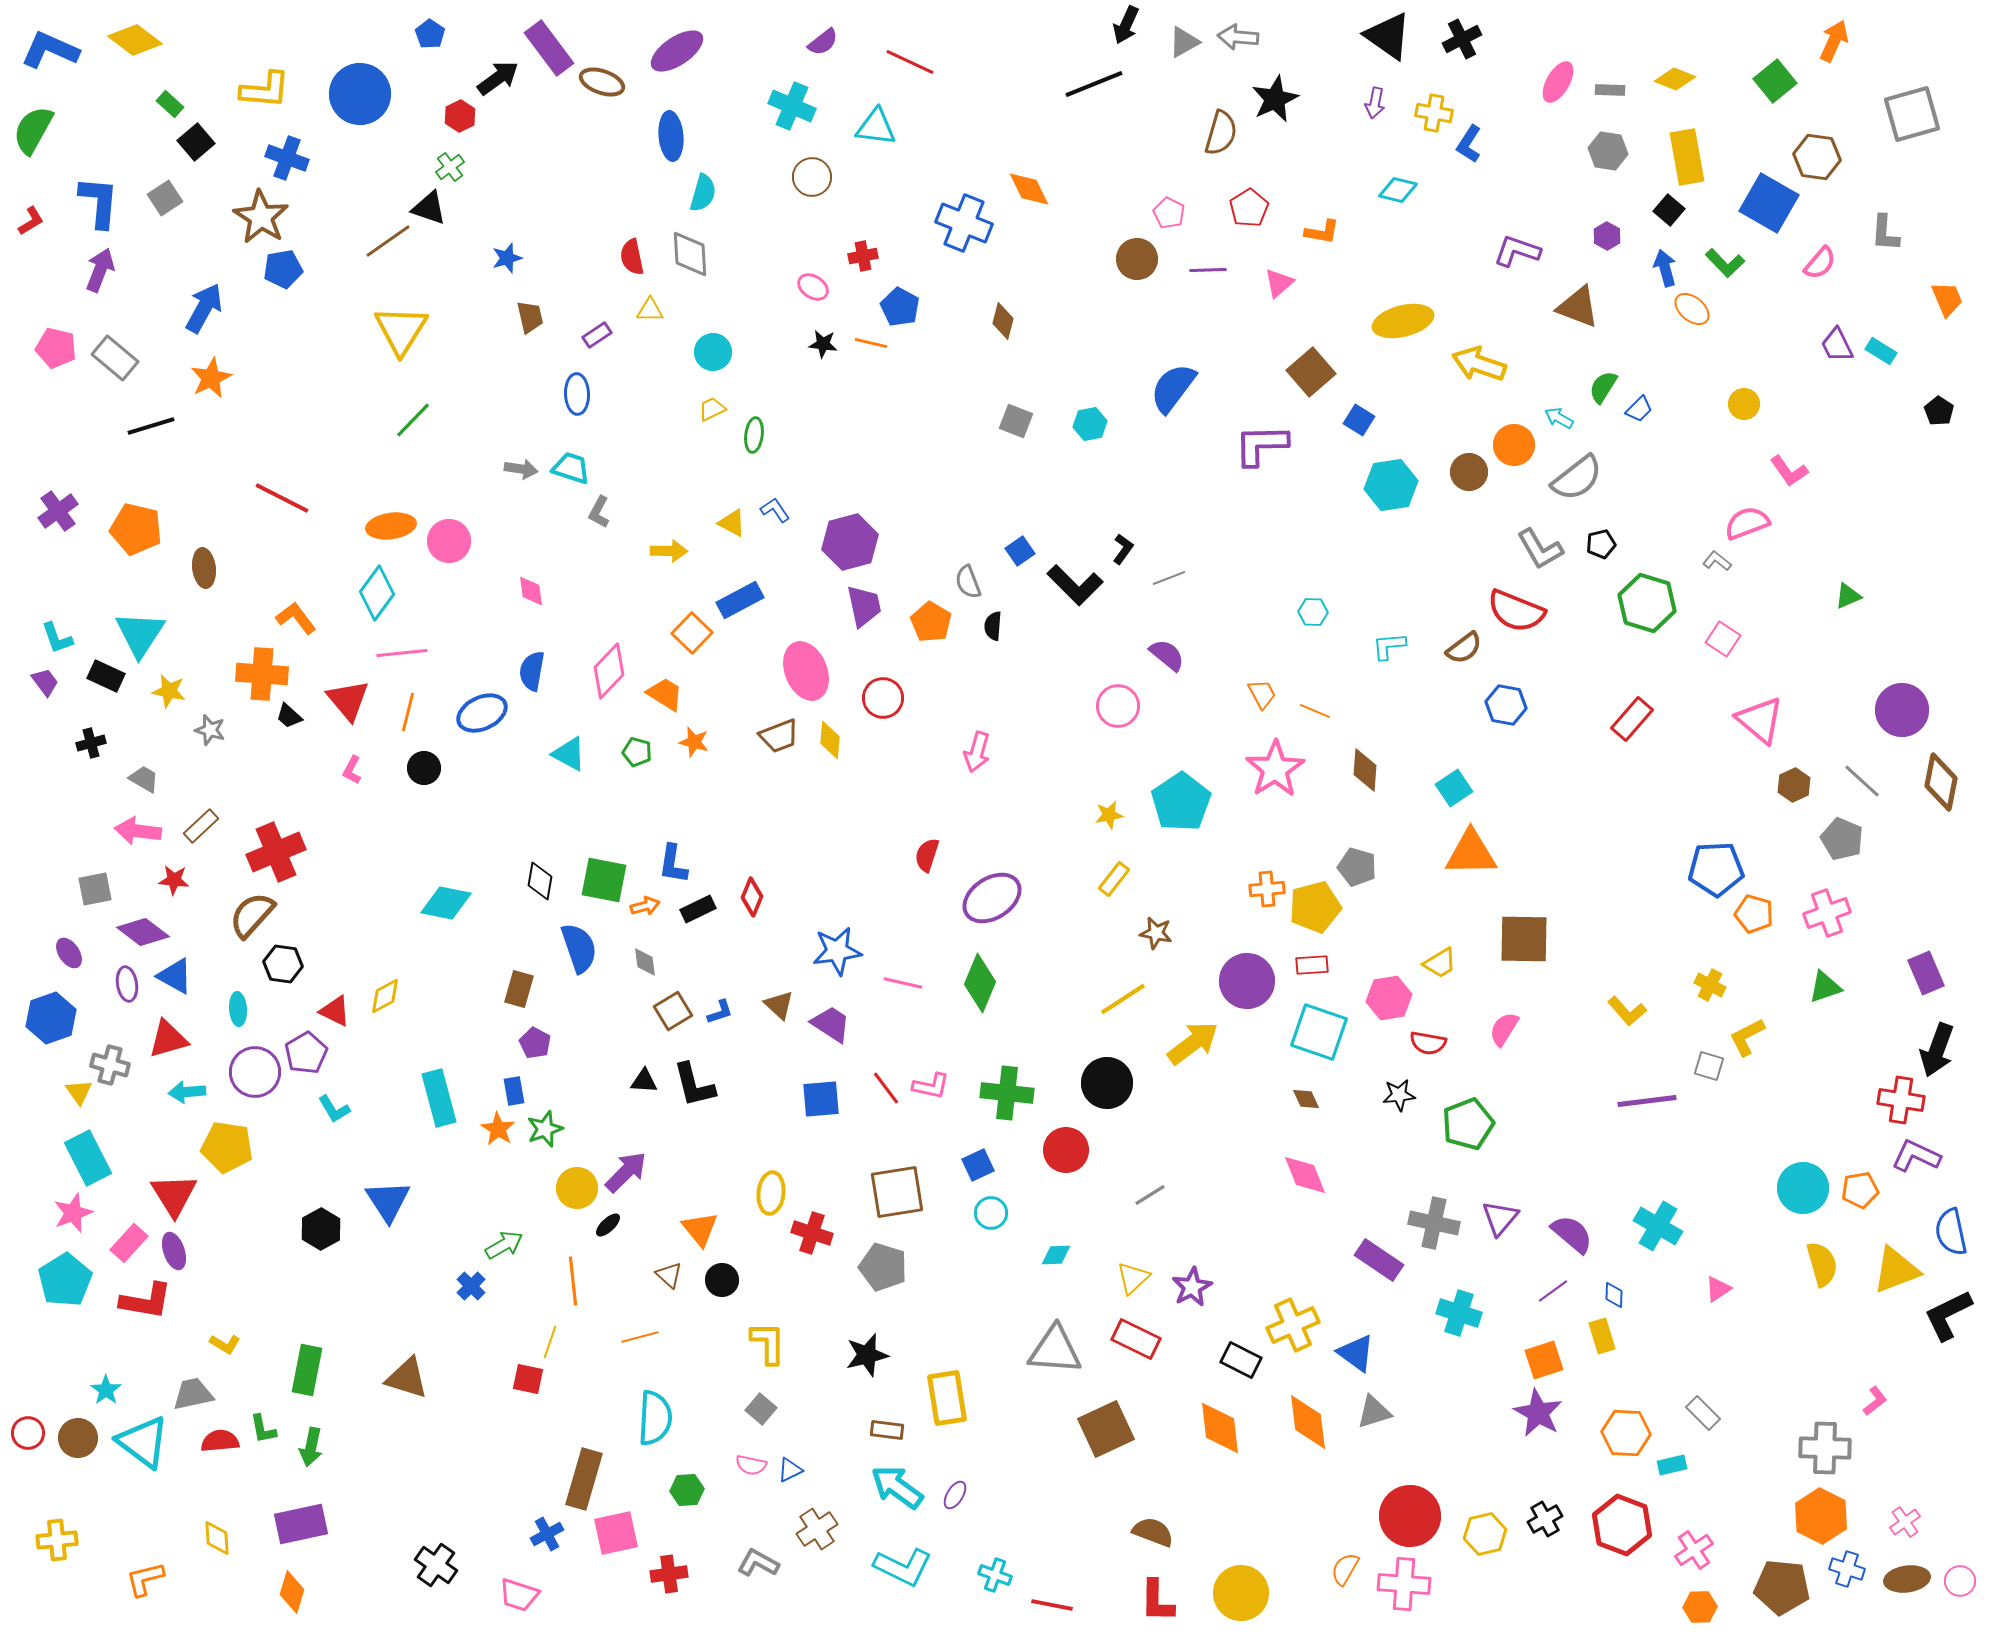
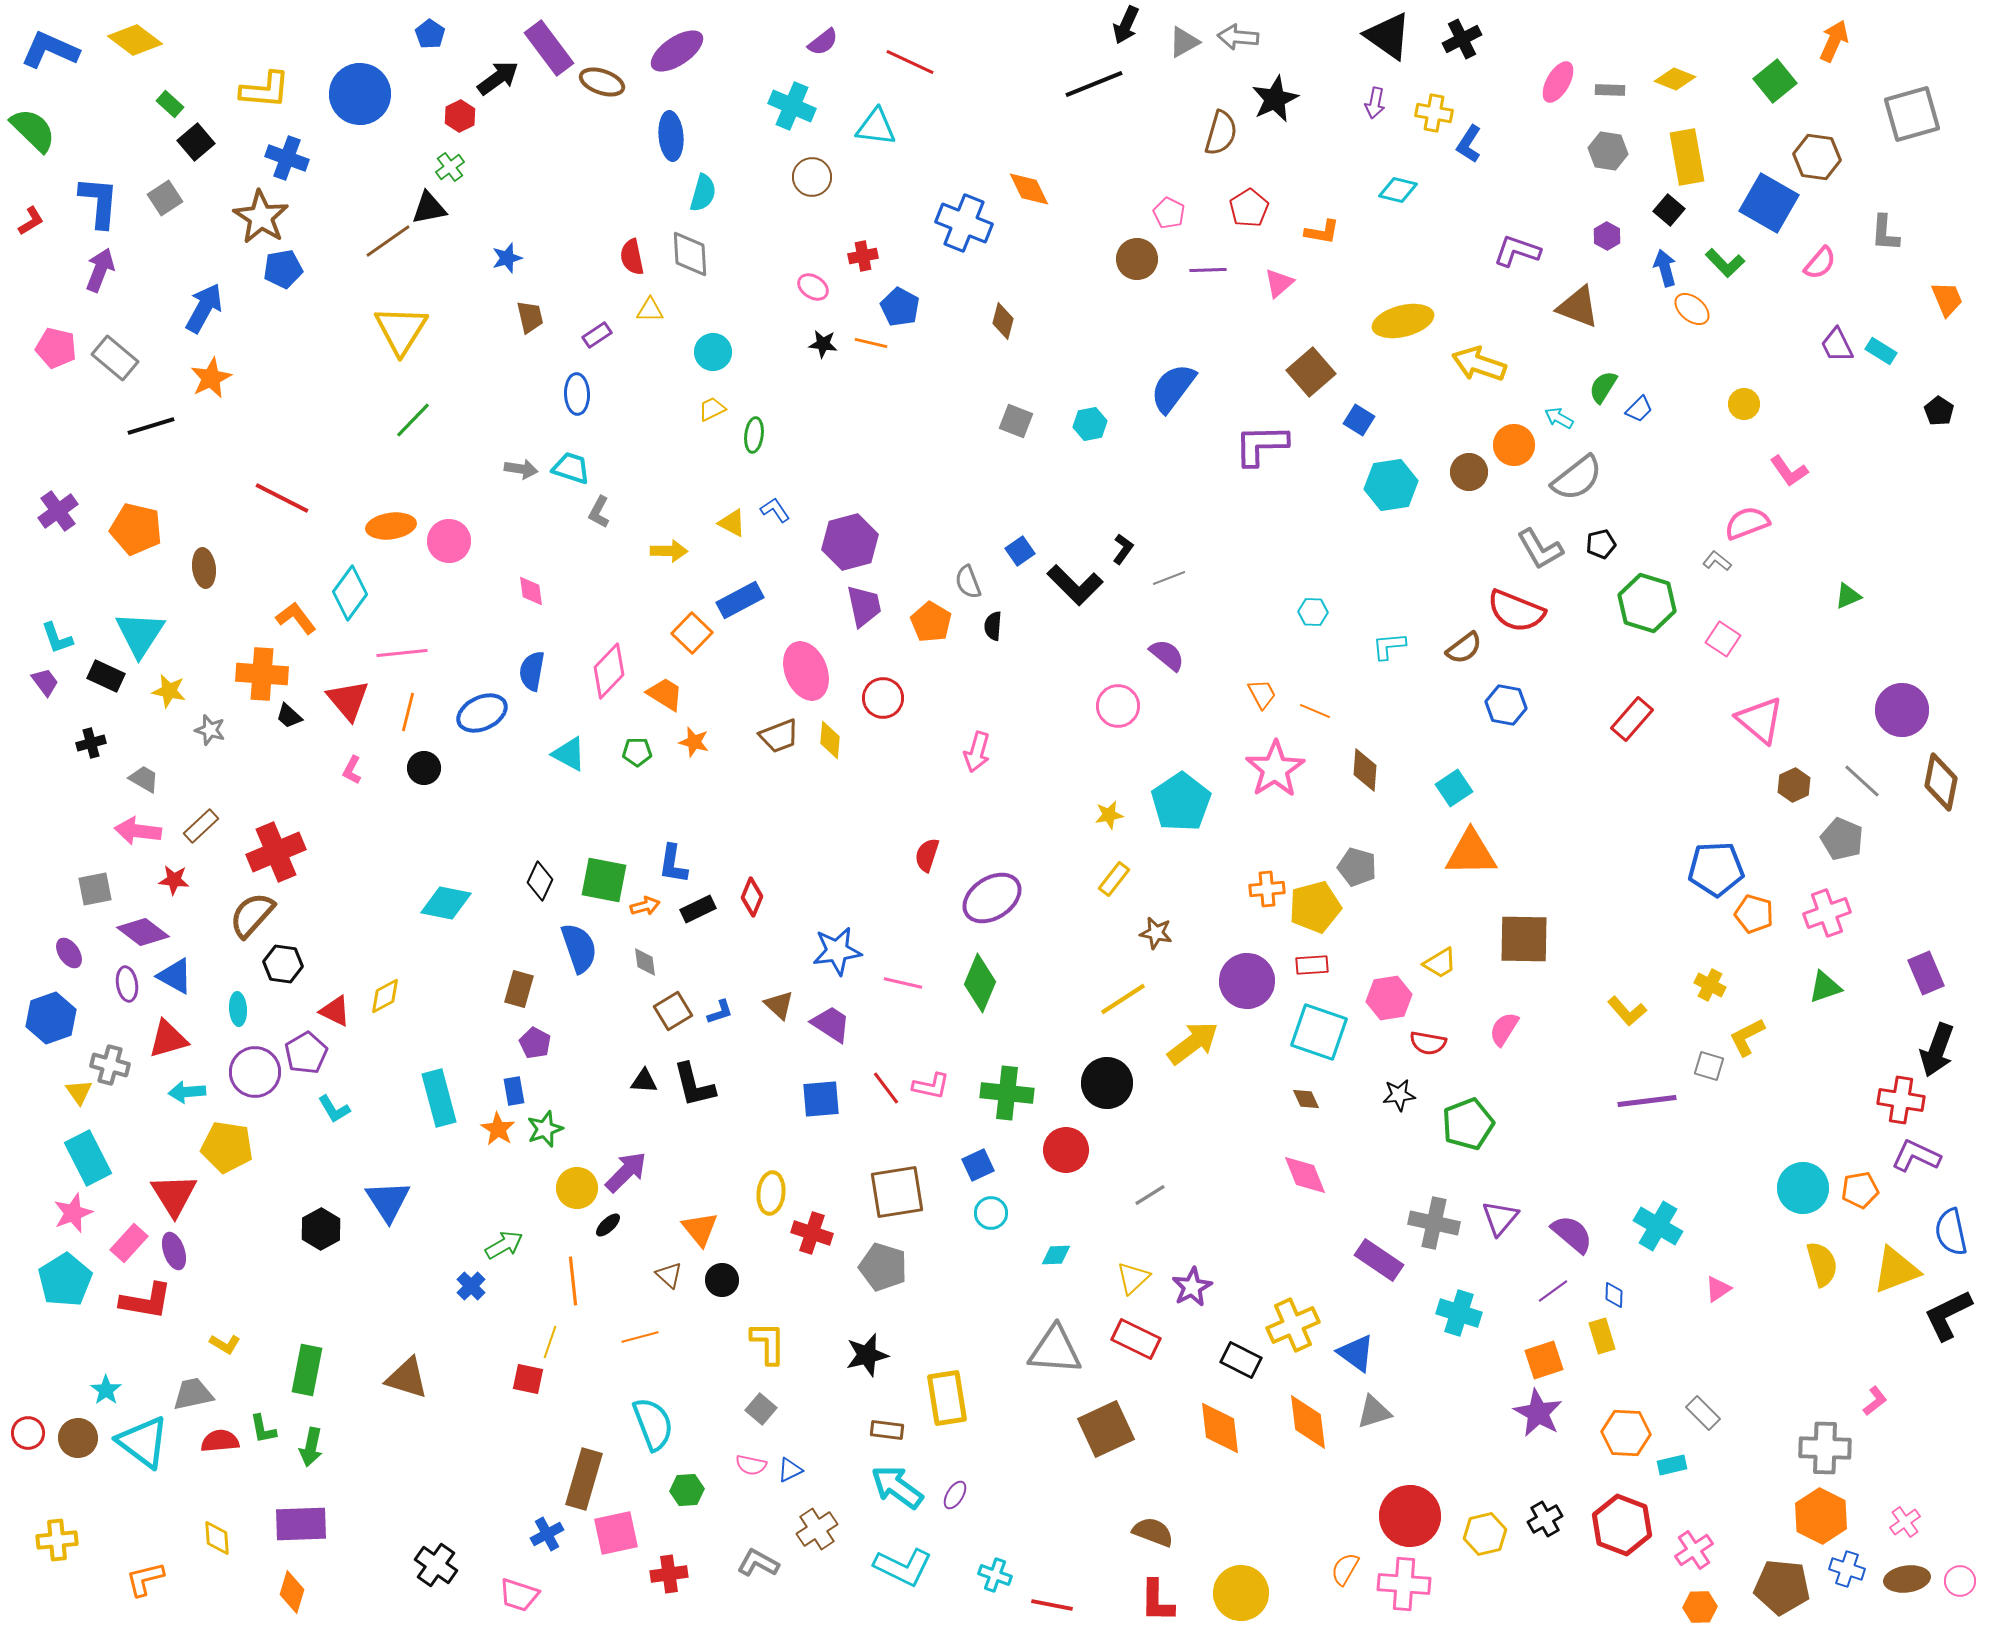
green semicircle at (33, 130): rotated 105 degrees clockwise
black triangle at (429, 208): rotated 30 degrees counterclockwise
cyan diamond at (377, 593): moved 27 px left
green pentagon at (637, 752): rotated 16 degrees counterclockwise
black diamond at (540, 881): rotated 15 degrees clockwise
cyan semicircle at (655, 1418): moved 2 px left, 6 px down; rotated 24 degrees counterclockwise
purple rectangle at (301, 1524): rotated 10 degrees clockwise
